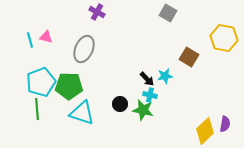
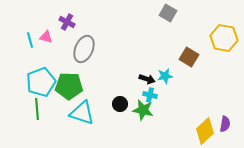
purple cross: moved 30 px left, 10 px down
black arrow: rotated 28 degrees counterclockwise
